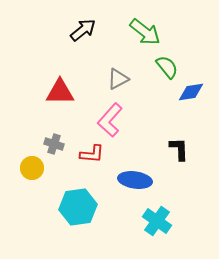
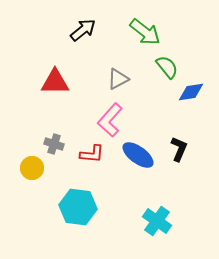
red triangle: moved 5 px left, 10 px up
black L-shape: rotated 25 degrees clockwise
blue ellipse: moved 3 px right, 25 px up; rotated 28 degrees clockwise
cyan hexagon: rotated 15 degrees clockwise
